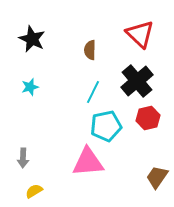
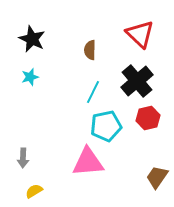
cyan star: moved 10 px up
